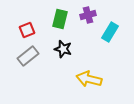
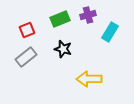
green rectangle: rotated 54 degrees clockwise
gray rectangle: moved 2 px left, 1 px down
yellow arrow: rotated 15 degrees counterclockwise
